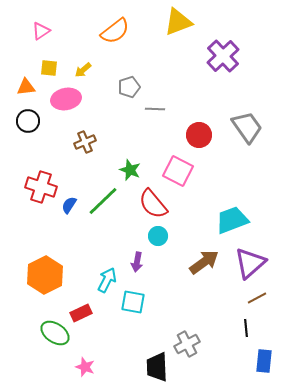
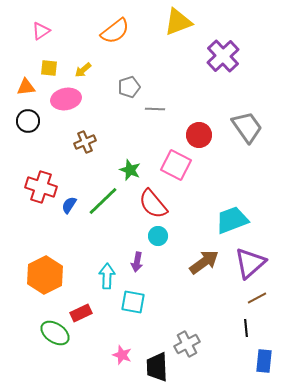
pink square: moved 2 px left, 6 px up
cyan arrow: moved 4 px up; rotated 25 degrees counterclockwise
pink star: moved 37 px right, 12 px up
